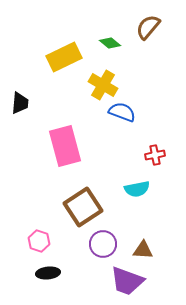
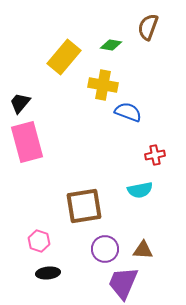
brown semicircle: rotated 20 degrees counterclockwise
green diamond: moved 1 px right, 2 px down; rotated 30 degrees counterclockwise
yellow rectangle: rotated 24 degrees counterclockwise
yellow cross: rotated 20 degrees counterclockwise
black trapezoid: rotated 145 degrees counterclockwise
blue semicircle: moved 6 px right
pink rectangle: moved 38 px left, 4 px up
cyan semicircle: moved 3 px right, 1 px down
brown square: moved 1 px right, 1 px up; rotated 24 degrees clockwise
purple circle: moved 2 px right, 5 px down
purple trapezoid: moved 4 px left, 2 px down; rotated 93 degrees clockwise
